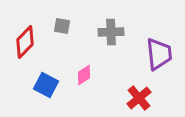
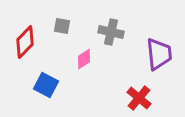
gray cross: rotated 15 degrees clockwise
pink diamond: moved 16 px up
red cross: rotated 10 degrees counterclockwise
